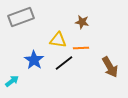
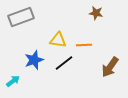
brown star: moved 14 px right, 9 px up
orange line: moved 3 px right, 3 px up
blue star: rotated 18 degrees clockwise
brown arrow: rotated 65 degrees clockwise
cyan arrow: moved 1 px right
